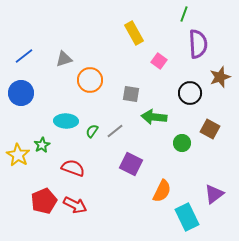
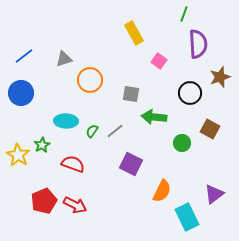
red semicircle: moved 4 px up
